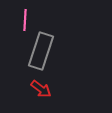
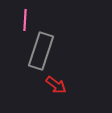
red arrow: moved 15 px right, 4 px up
